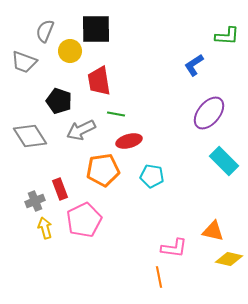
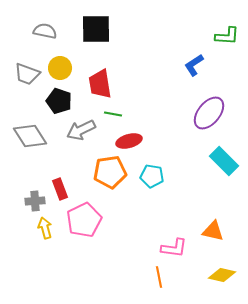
gray semicircle: rotated 80 degrees clockwise
yellow circle: moved 10 px left, 17 px down
gray trapezoid: moved 3 px right, 12 px down
red trapezoid: moved 1 px right, 3 px down
green line: moved 3 px left
orange pentagon: moved 7 px right, 2 px down
gray cross: rotated 18 degrees clockwise
yellow diamond: moved 7 px left, 16 px down
